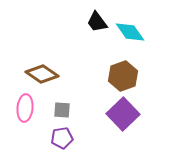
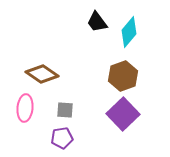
cyan diamond: moved 1 px left; rotated 76 degrees clockwise
gray square: moved 3 px right
